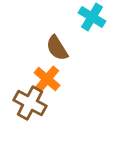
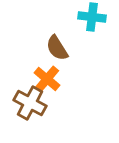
cyan cross: rotated 24 degrees counterclockwise
